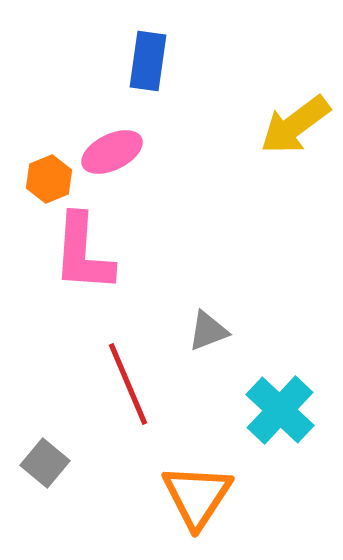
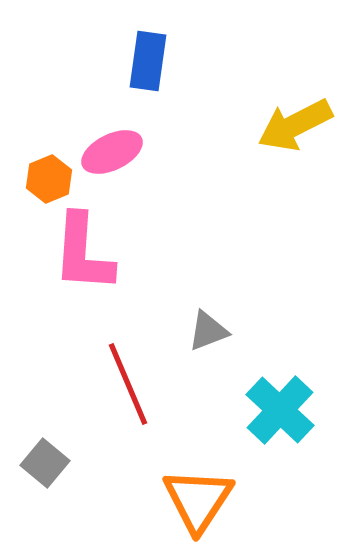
yellow arrow: rotated 10 degrees clockwise
orange triangle: moved 1 px right, 4 px down
